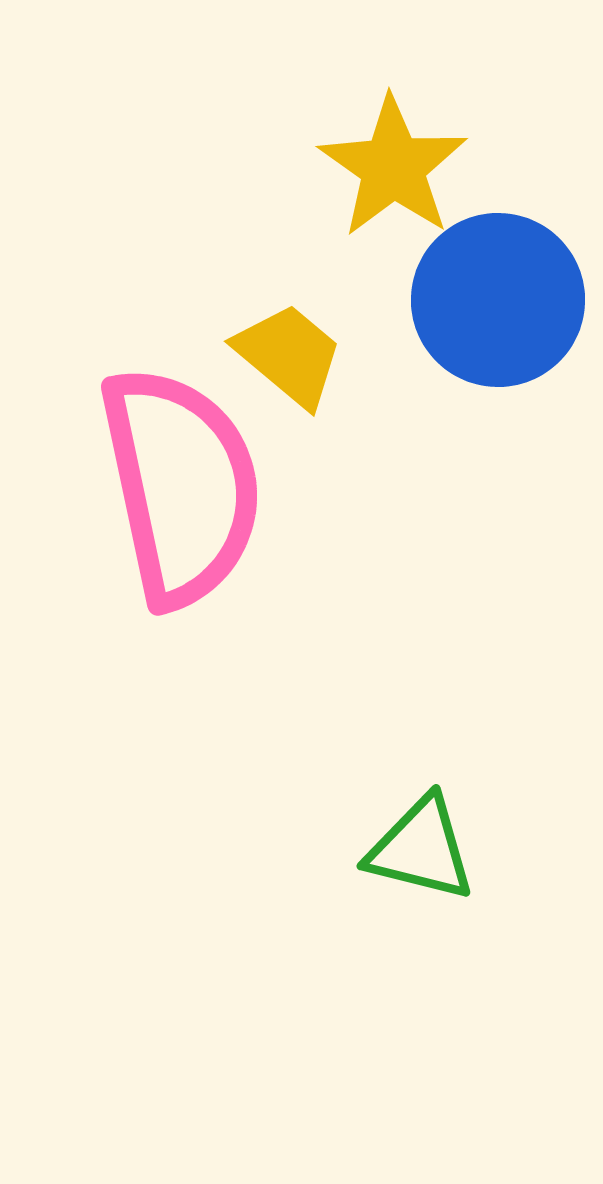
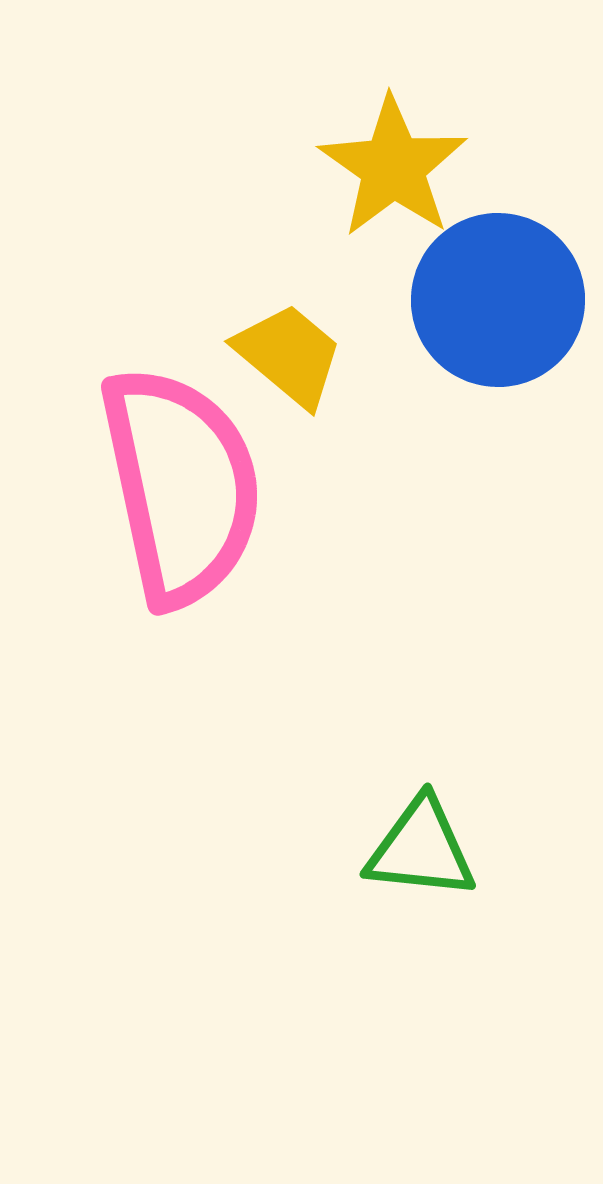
green triangle: rotated 8 degrees counterclockwise
